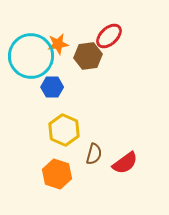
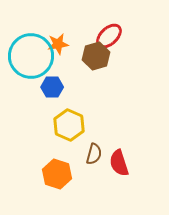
brown hexagon: moved 8 px right; rotated 8 degrees counterclockwise
yellow hexagon: moved 5 px right, 5 px up
red semicircle: moved 6 px left; rotated 108 degrees clockwise
